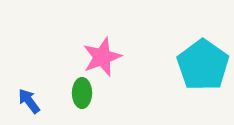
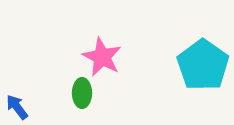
pink star: rotated 24 degrees counterclockwise
blue arrow: moved 12 px left, 6 px down
